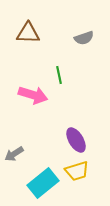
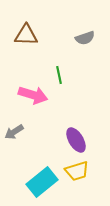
brown triangle: moved 2 px left, 2 px down
gray semicircle: moved 1 px right
gray arrow: moved 22 px up
cyan rectangle: moved 1 px left, 1 px up
